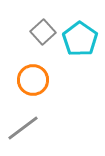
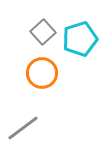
cyan pentagon: rotated 20 degrees clockwise
orange circle: moved 9 px right, 7 px up
